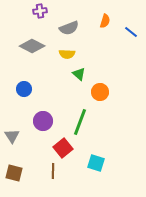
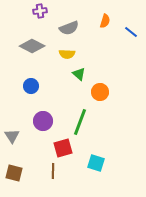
blue circle: moved 7 px right, 3 px up
red square: rotated 24 degrees clockwise
